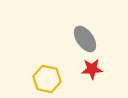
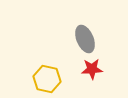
gray ellipse: rotated 12 degrees clockwise
